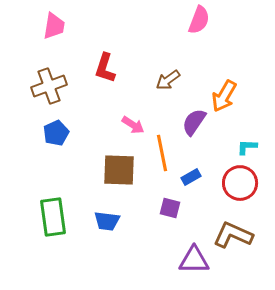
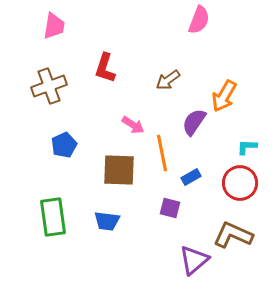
blue pentagon: moved 8 px right, 12 px down
purple triangle: rotated 40 degrees counterclockwise
